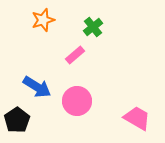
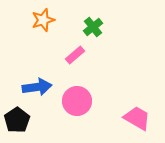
blue arrow: rotated 40 degrees counterclockwise
